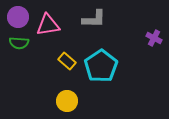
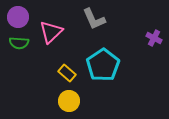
gray L-shape: rotated 65 degrees clockwise
pink triangle: moved 3 px right, 7 px down; rotated 35 degrees counterclockwise
yellow rectangle: moved 12 px down
cyan pentagon: moved 2 px right, 1 px up
yellow circle: moved 2 px right
